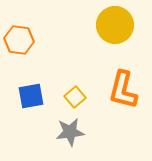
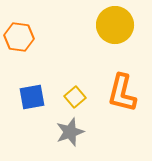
orange hexagon: moved 3 px up
orange L-shape: moved 1 px left, 3 px down
blue square: moved 1 px right, 1 px down
gray star: rotated 12 degrees counterclockwise
